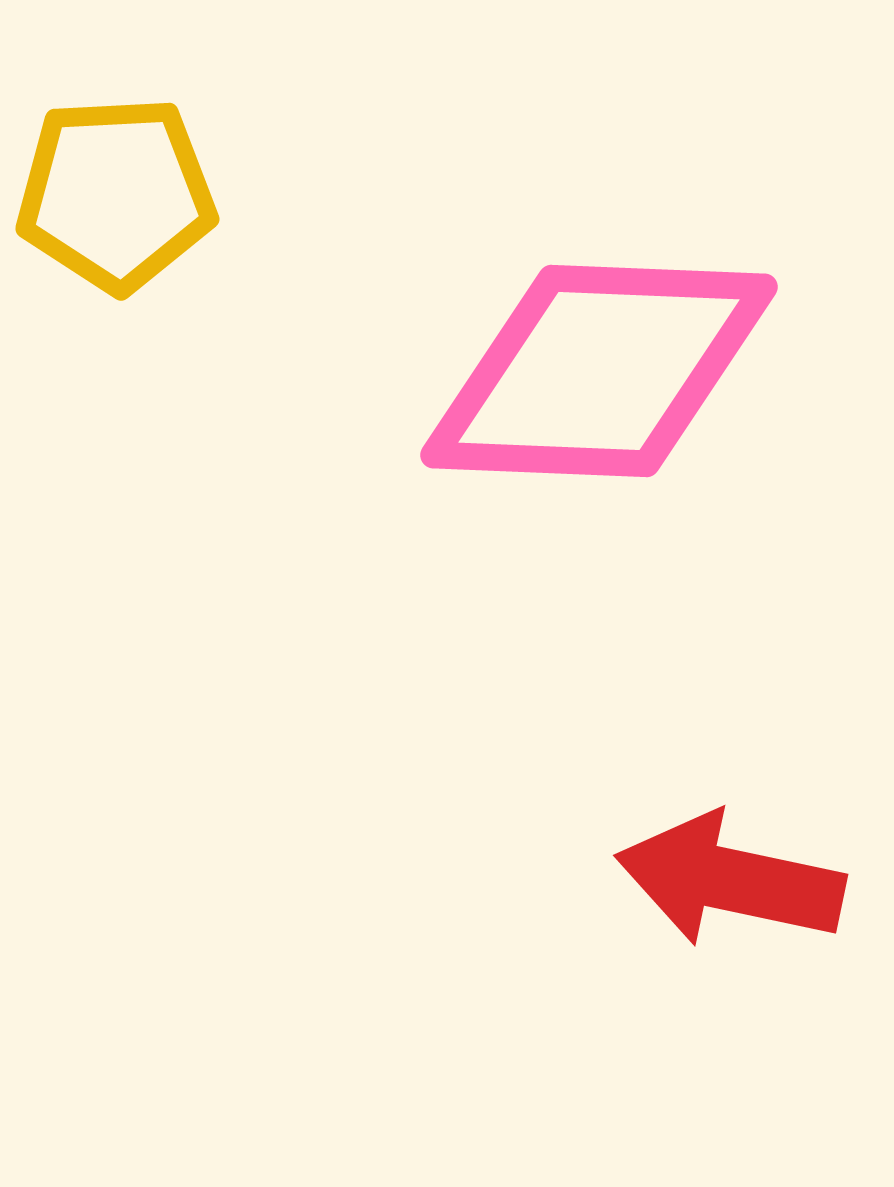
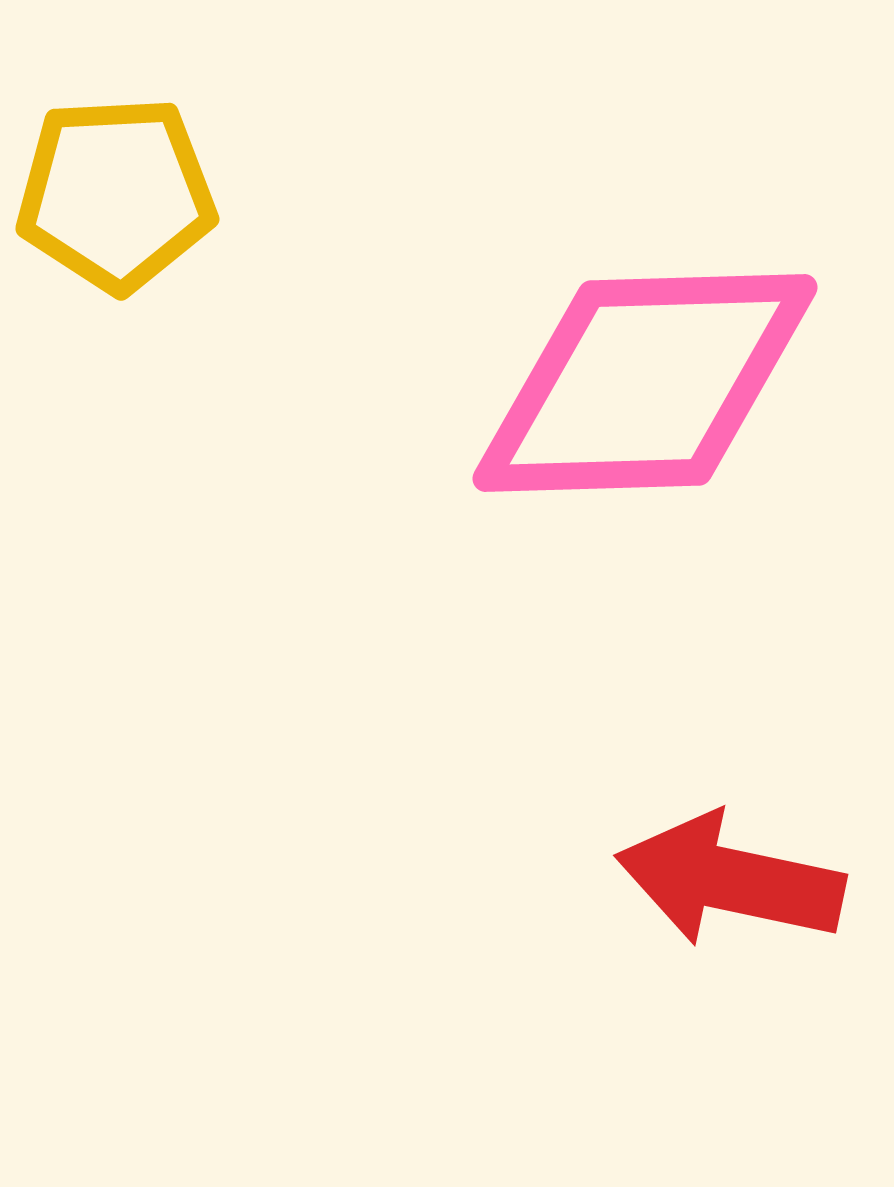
pink diamond: moved 46 px right, 12 px down; rotated 4 degrees counterclockwise
